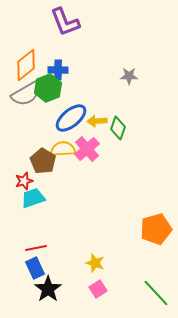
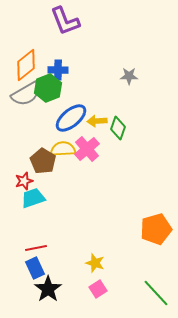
purple L-shape: moved 1 px up
